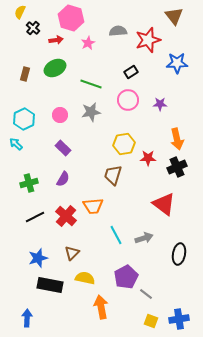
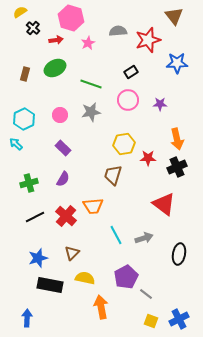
yellow semicircle at (20, 12): rotated 32 degrees clockwise
blue cross at (179, 319): rotated 18 degrees counterclockwise
